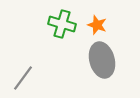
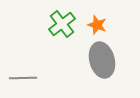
green cross: rotated 36 degrees clockwise
gray line: rotated 52 degrees clockwise
